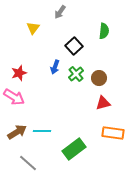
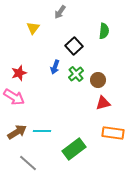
brown circle: moved 1 px left, 2 px down
